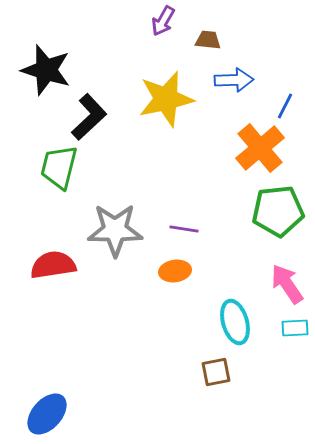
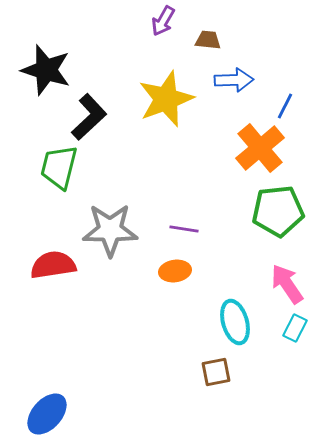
yellow star: rotated 8 degrees counterclockwise
gray star: moved 5 px left
cyan rectangle: rotated 60 degrees counterclockwise
